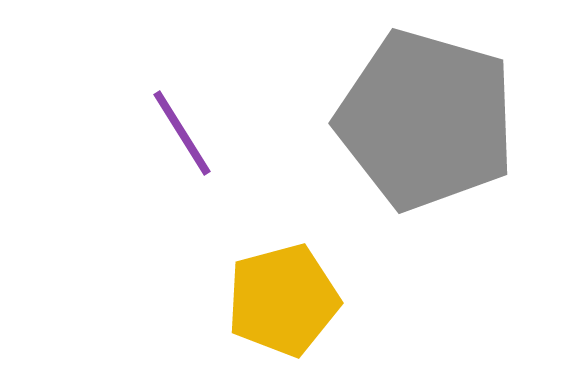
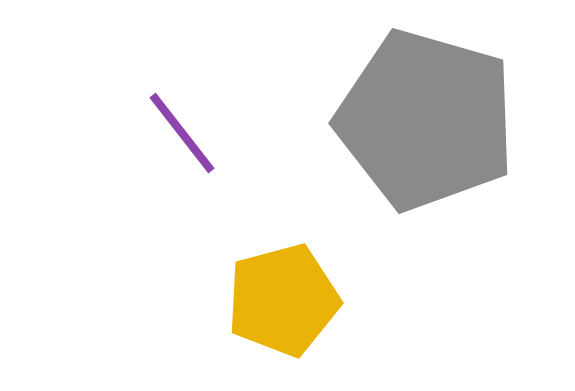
purple line: rotated 6 degrees counterclockwise
